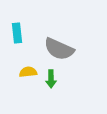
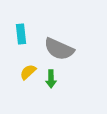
cyan rectangle: moved 4 px right, 1 px down
yellow semicircle: rotated 36 degrees counterclockwise
